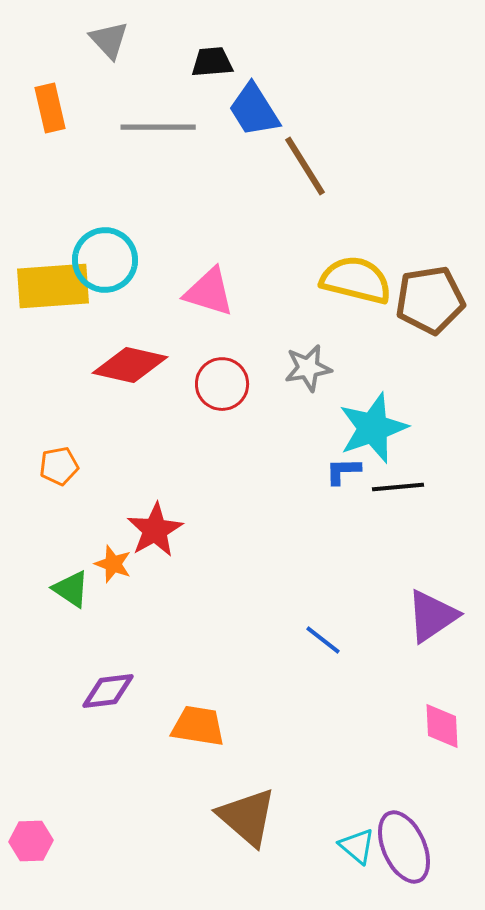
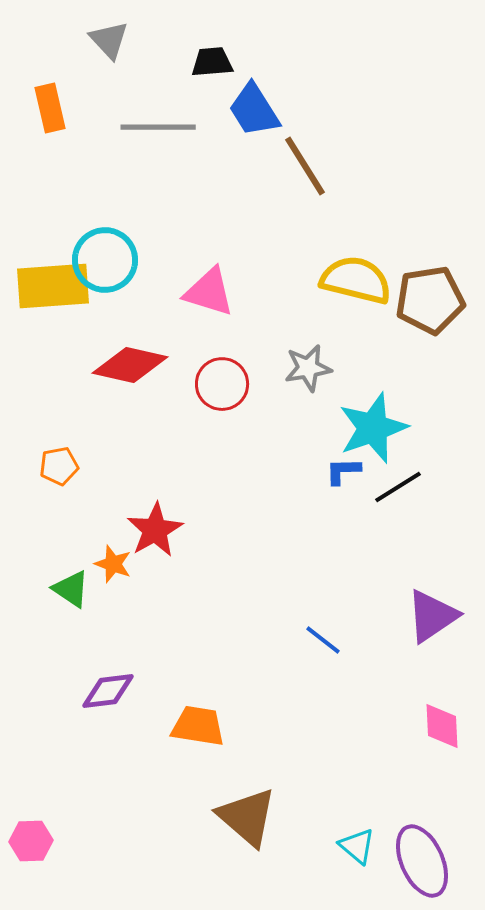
black line: rotated 27 degrees counterclockwise
purple ellipse: moved 18 px right, 14 px down
